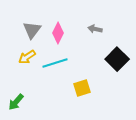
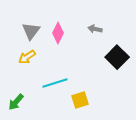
gray triangle: moved 1 px left, 1 px down
black square: moved 2 px up
cyan line: moved 20 px down
yellow square: moved 2 px left, 12 px down
